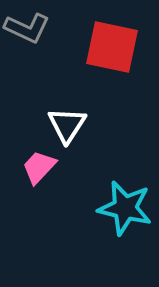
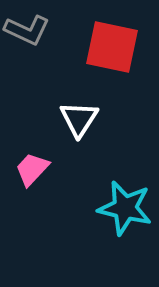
gray L-shape: moved 2 px down
white triangle: moved 12 px right, 6 px up
pink trapezoid: moved 7 px left, 2 px down
